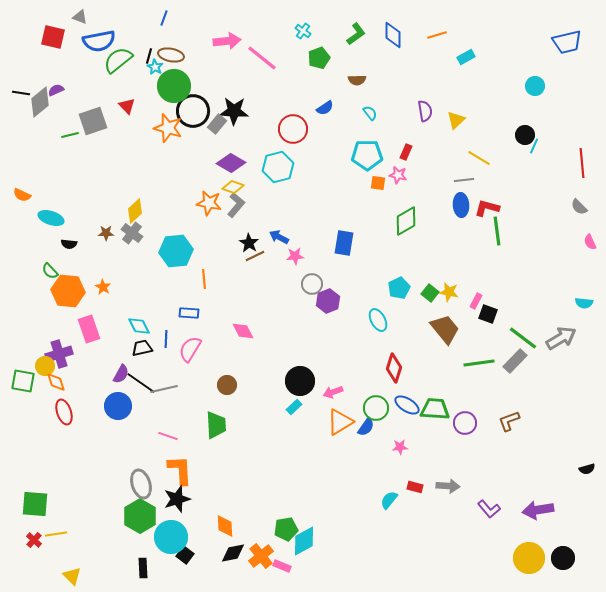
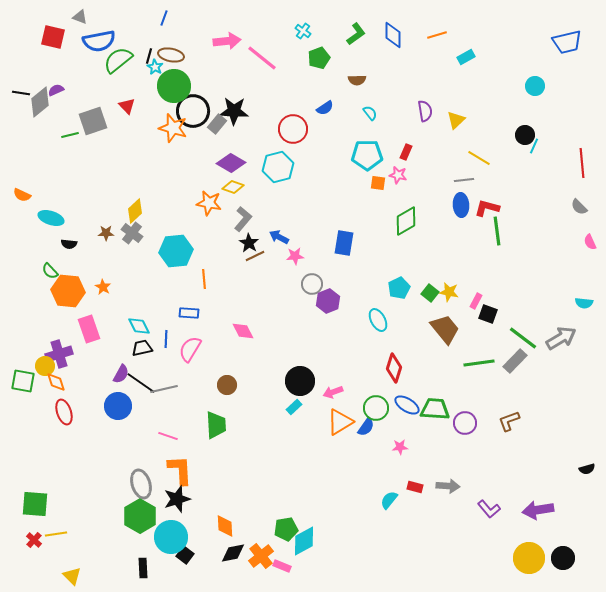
orange star at (168, 128): moved 5 px right
gray L-shape at (236, 205): moved 7 px right, 14 px down
